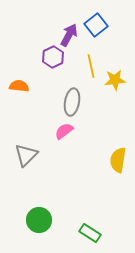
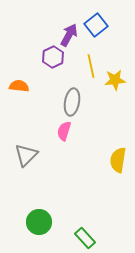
pink semicircle: rotated 36 degrees counterclockwise
green circle: moved 2 px down
green rectangle: moved 5 px left, 5 px down; rotated 15 degrees clockwise
